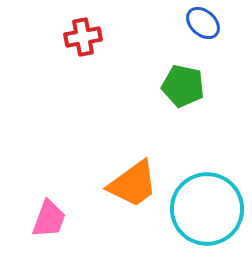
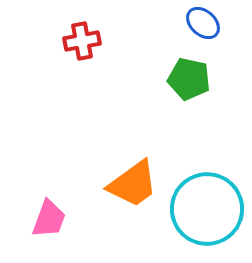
red cross: moved 1 px left, 4 px down
green pentagon: moved 6 px right, 7 px up
